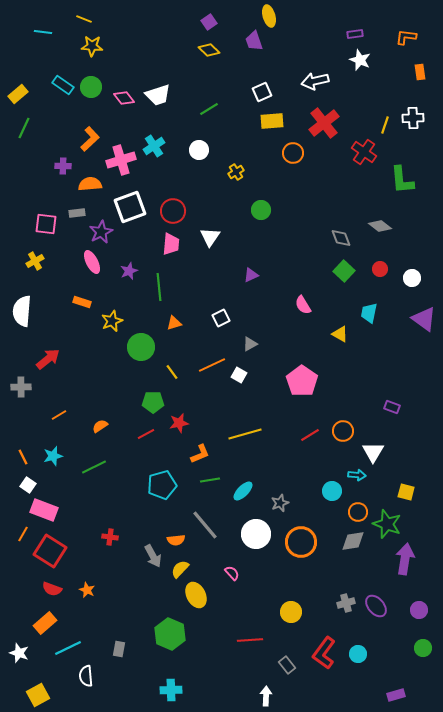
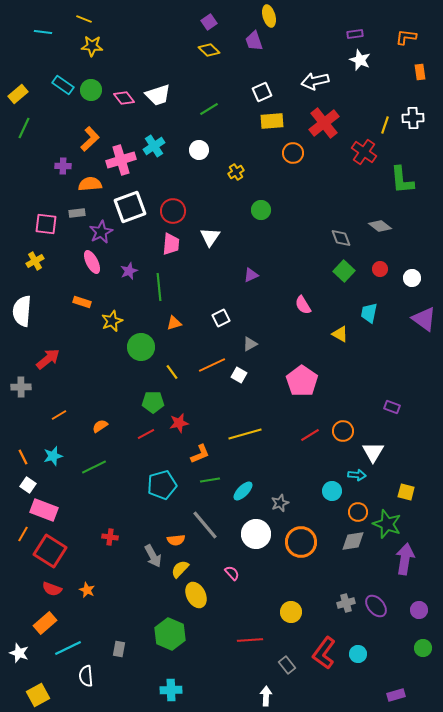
green circle at (91, 87): moved 3 px down
